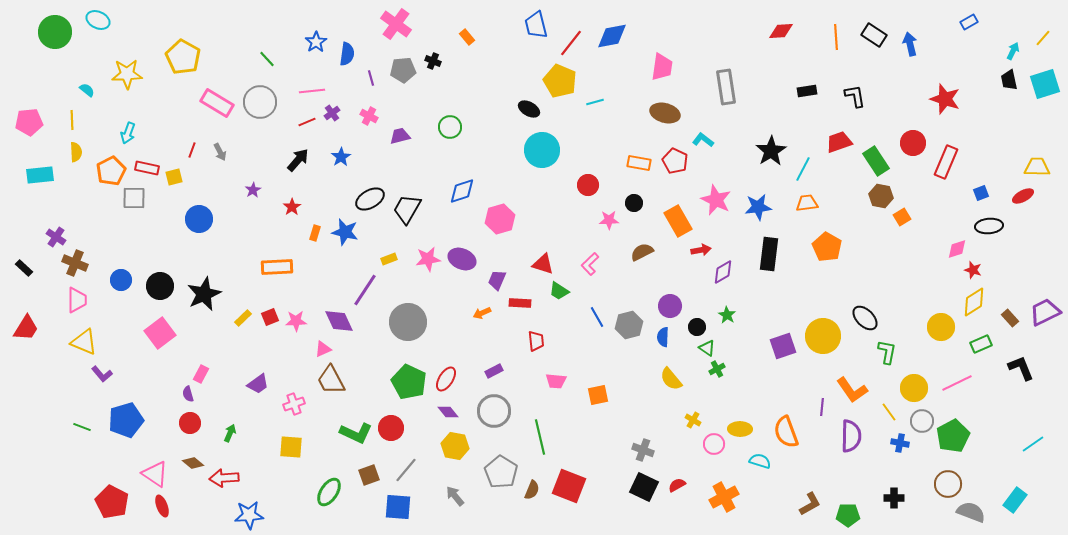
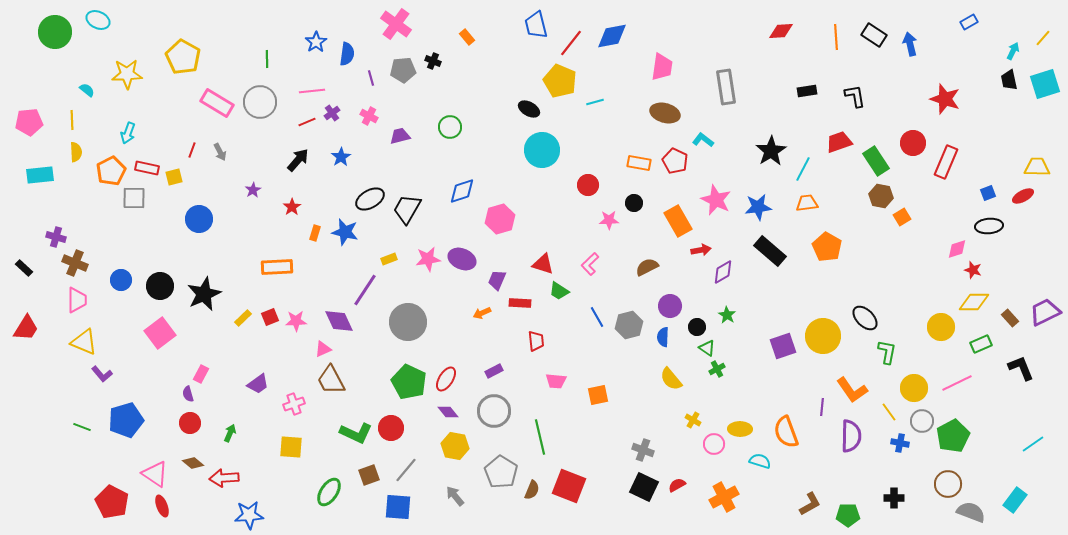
green line at (267, 59): rotated 42 degrees clockwise
blue square at (981, 193): moved 7 px right
purple cross at (56, 237): rotated 18 degrees counterclockwise
brown semicircle at (642, 252): moved 5 px right, 15 px down
black rectangle at (769, 254): moved 1 px right, 3 px up; rotated 56 degrees counterclockwise
yellow diamond at (974, 302): rotated 32 degrees clockwise
